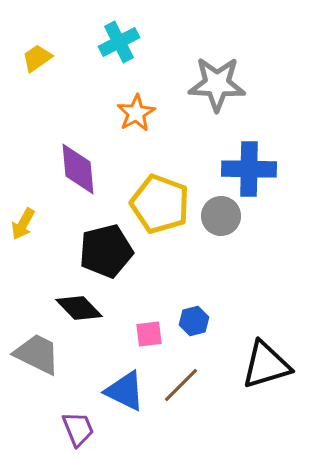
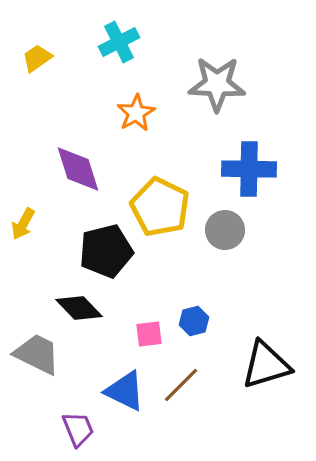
purple diamond: rotated 12 degrees counterclockwise
yellow pentagon: moved 3 px down; rotated 6 degrees clockwise
gray circle: moved 4 px right, 14 px down
